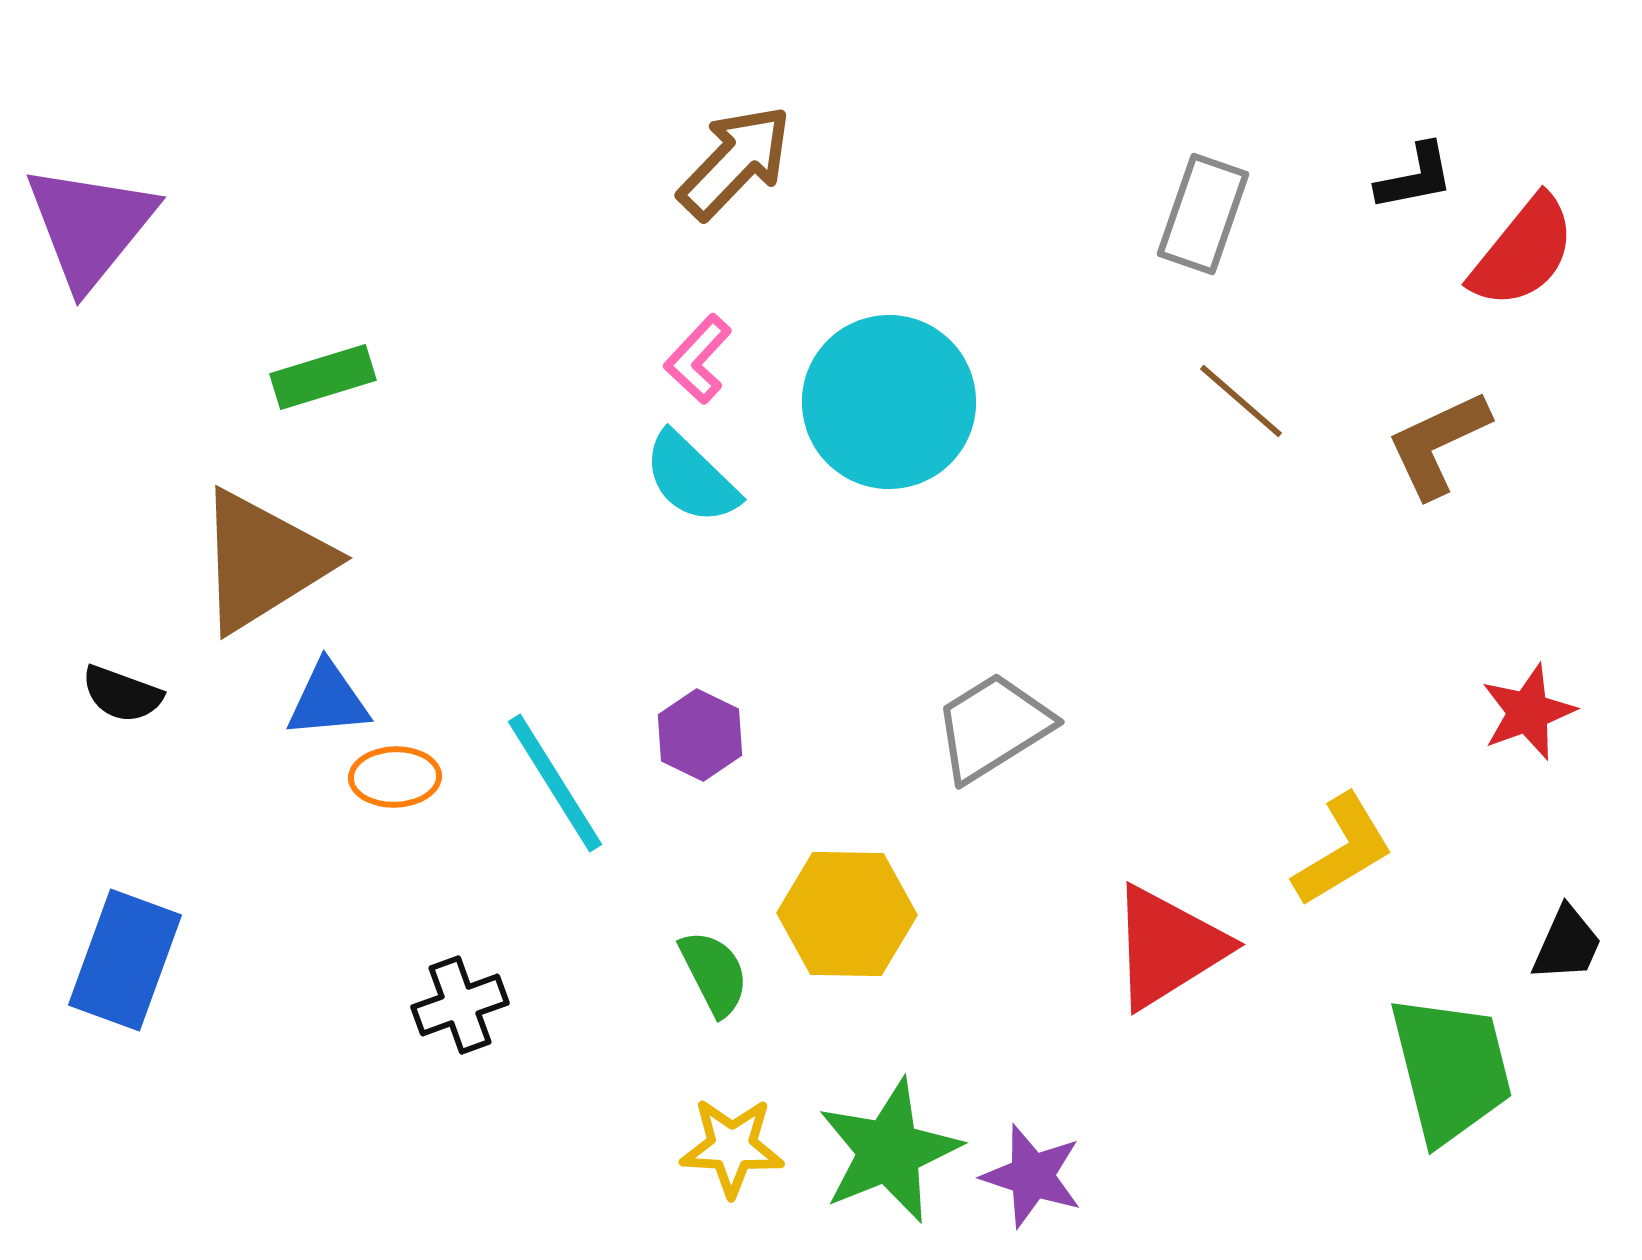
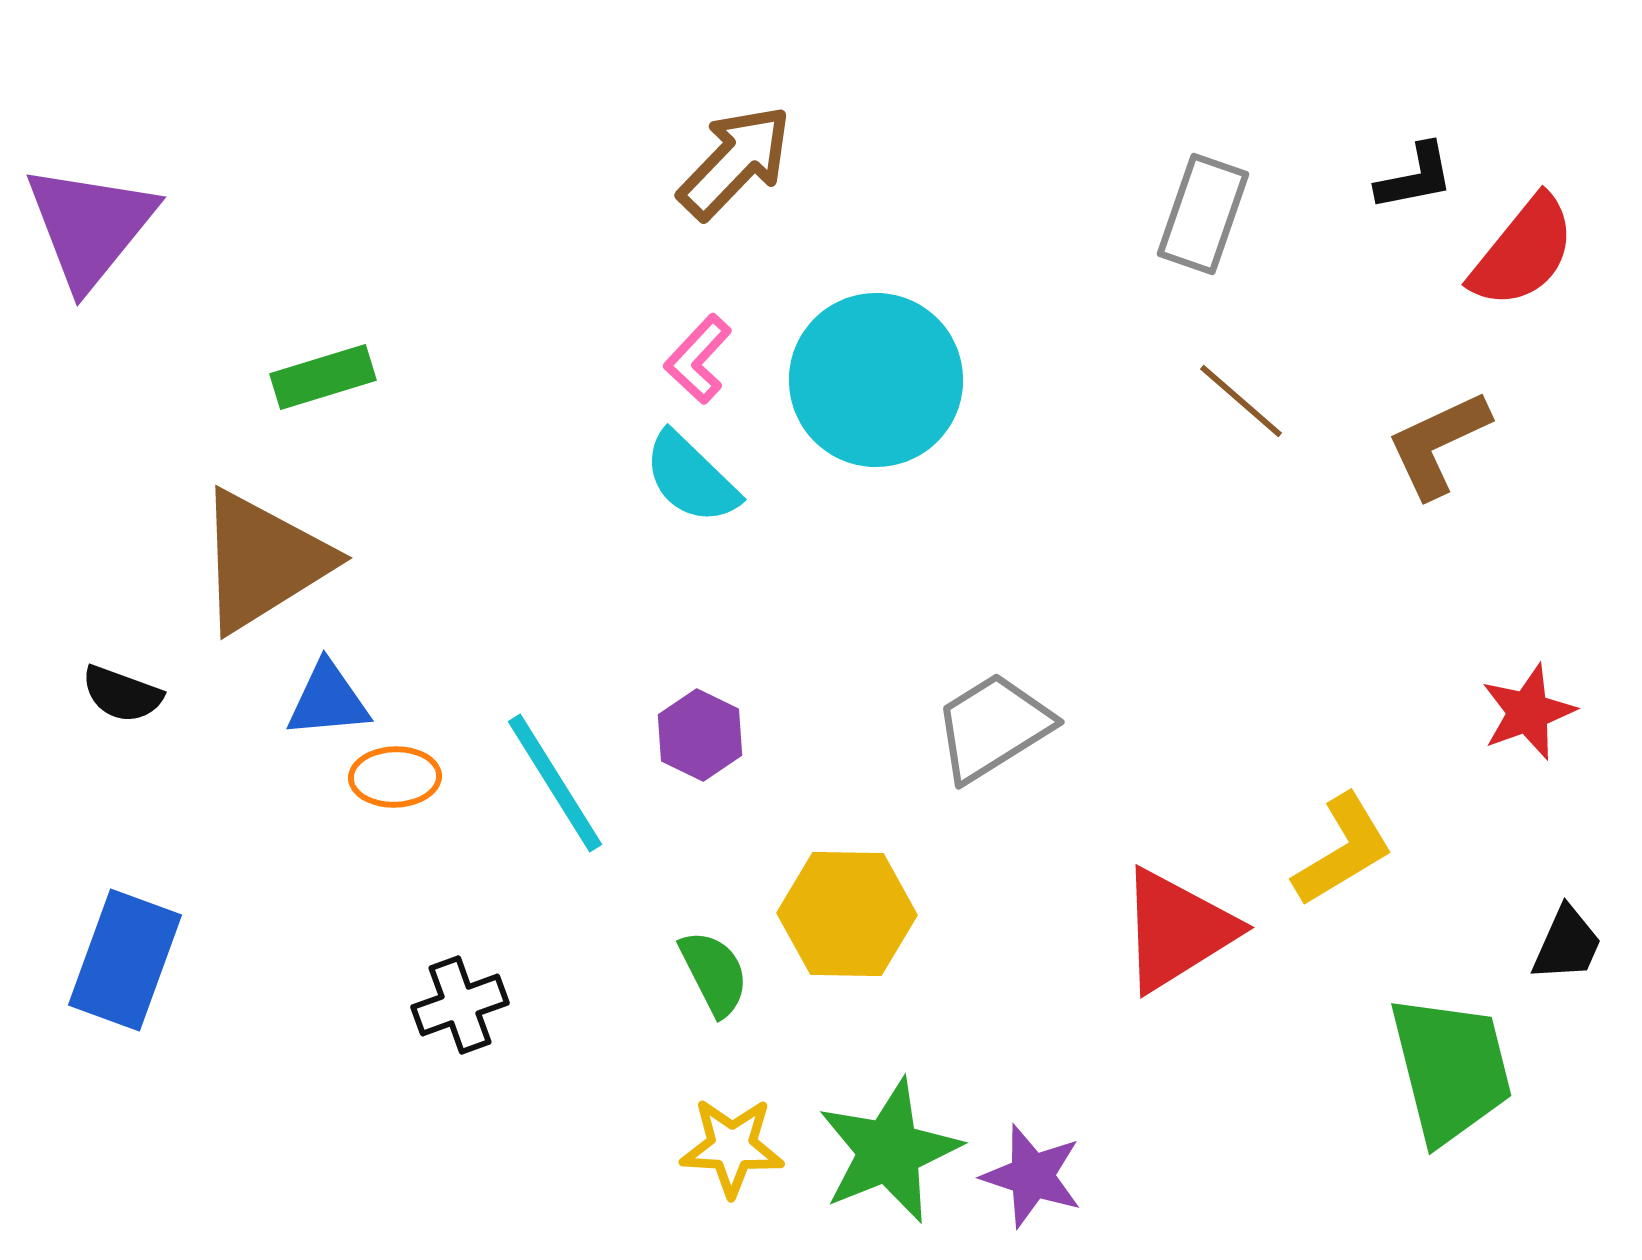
cyan circle: moved 13 px left, 22 px up
red triangle: moved 9 px right, 17 px up
